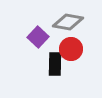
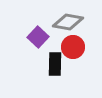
red circle: moved 2 px right, 2 px up
